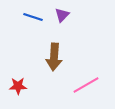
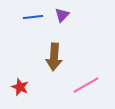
blue line: rotated 24 degrees counterclockwise
red star: moved 2 px right, 1 px down; rotated 24 degrees clockwise
